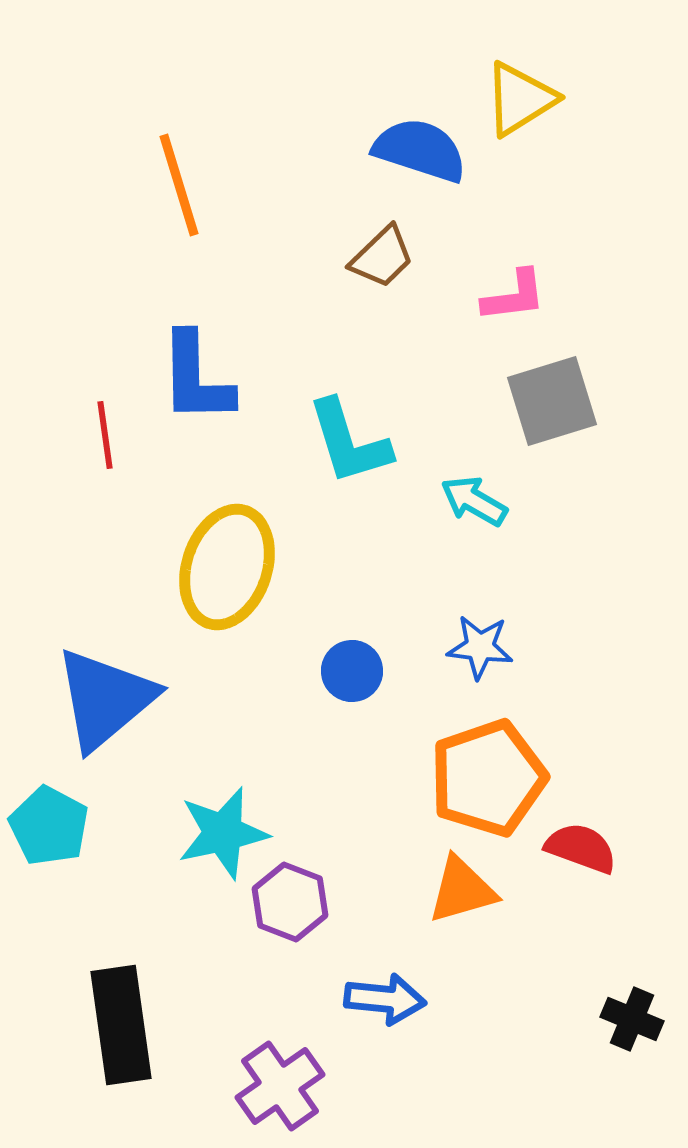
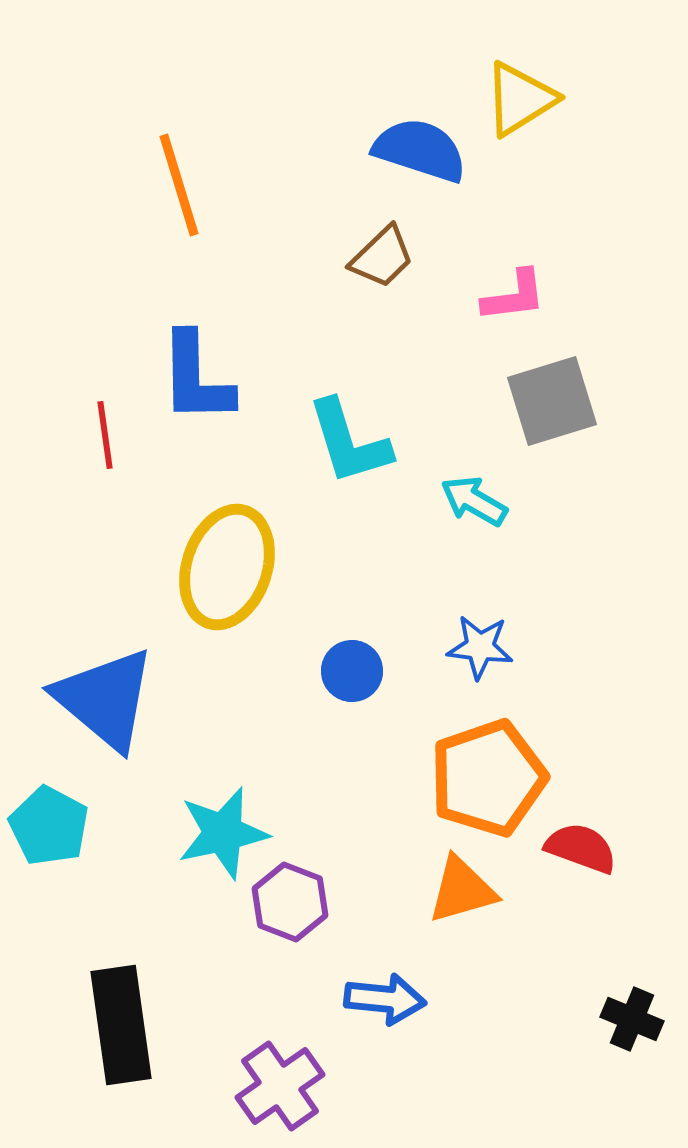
blue triangle: rotated 40 degrees counterclockwise
